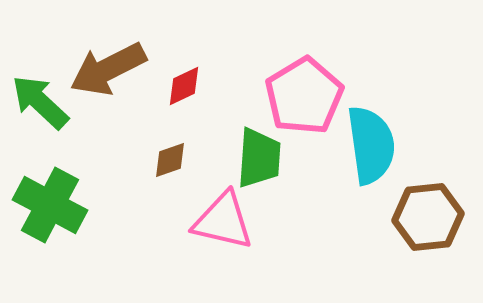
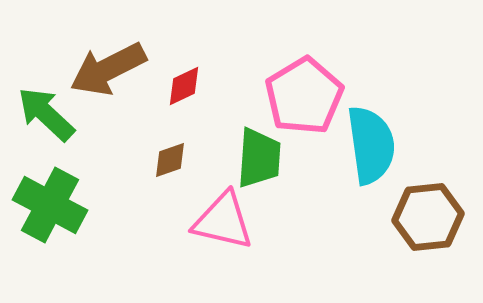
green arrow: moved 6 px right, 12 px down
